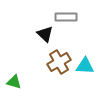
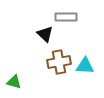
brown cross: rotated 20 degrees clockwise
